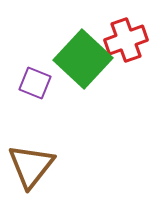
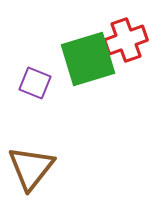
green square: moved 5 px right; rotated 30 degrees clockwise
brown triangle: moved 2 px down
